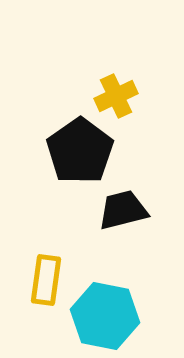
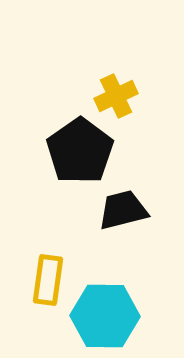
yellow rectangle: moved 2 px right
cyan hexagon: rotated 10 degrees counterclockwise
